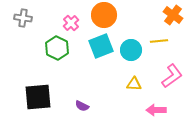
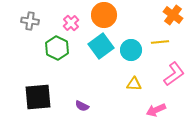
gray cross: moved 7 px right, 3 px down
yellow line: moved 1 px right, 1 px down
cyan square: rotated 15 degrees counterclockwise
pink L-shape: moved 2 px right, 2 px up
pink arrow: rotated 24 degrees counterclockwise
